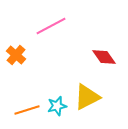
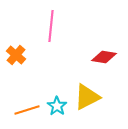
pink line: rotated 56 degrees counterclockwise
red diamond: rotated 45 degrees counterclockwise
cyan star: rotated 24 degrees counterclockwise
